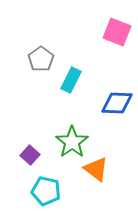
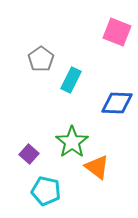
purple square: moved 1 px left, 1 px up
orange triangle: moved 1 px right, 2 px up
